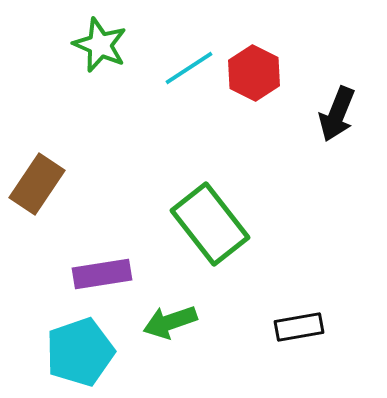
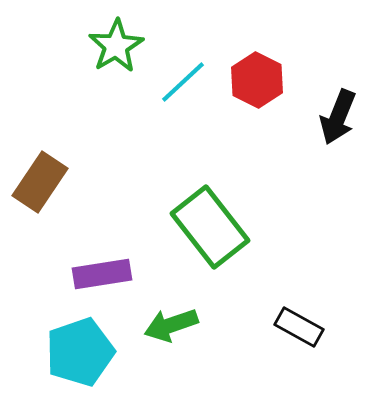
green star: moved 16 px right, 1 px down; rotated 18 degrees clockwise
cyan line: moved 6 px left, 14 px down; rotated 10 degrees counterclockwise
red hexagon: moved 3 px right, 7 px down
black arrow: moved 1 px right, 3 px down
brown rectangle: moved 3 px right, 2 px up
green rectangle: moved 3 px down
green arrow: moved 1 px right, 3 px down
black rectangle: rotated 39 degrees clockwise
